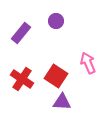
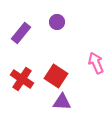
purple circle: moved 1 px right, 1 px down
pink arrow: moved 8 px right
